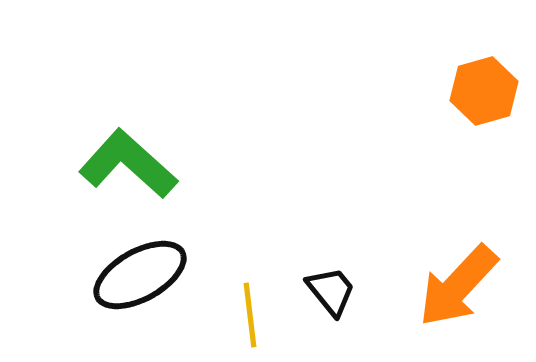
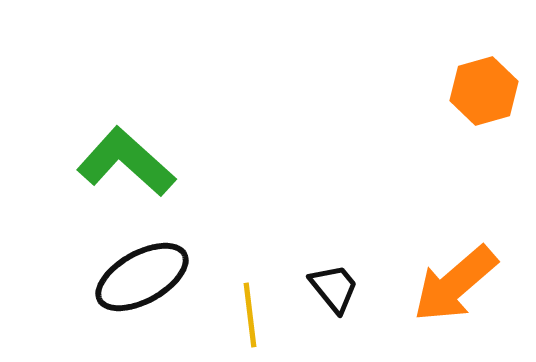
green L-shape: moved 2 px left, 2 px up
black ellipse: moved 2 px right, 2 px down
orange arrow: moved 3 px left, 2 px up; rotated 6 degrees clockwise
black trapezoid: moved 3 px right, 3 px up
